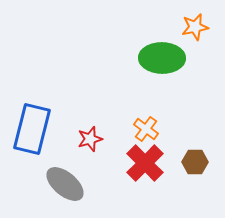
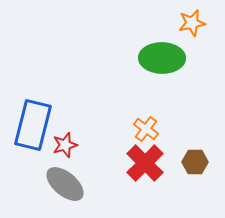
orange star: moved 3 px left, 4 px up
blue rectangle: moved 1 px right, 4 px up
red star: moved 25 px left, 6 px down
